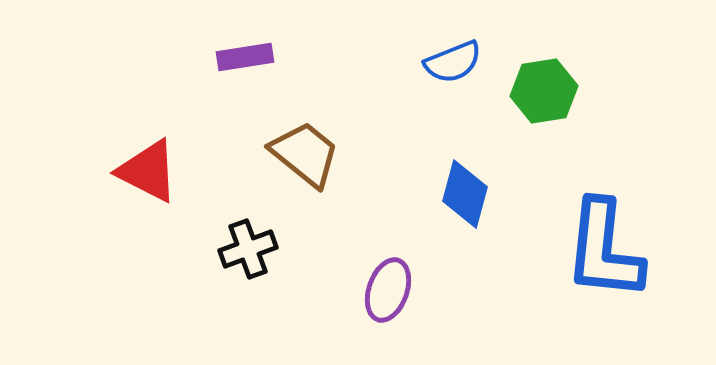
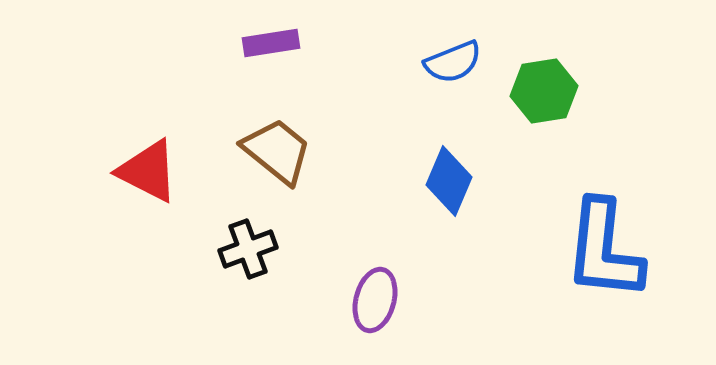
purple rectangle: moved 26 px right, 14 px up
brown trapezoid: moved 28 px left, 3 px up
blue diamond: moved 16 px left, 13 px up; rotated 8 degrees clockwise
purple ellipse: moved 13 px left, 10 px down; rotated 4 degrees counterclockwise
